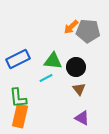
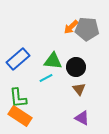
gray pentagon: moved 1 px left, 2 px up
blue rectangle: rotated 15 degrees counterclockwise
orange rectangle: rotated 70 degrees counterclockwise
